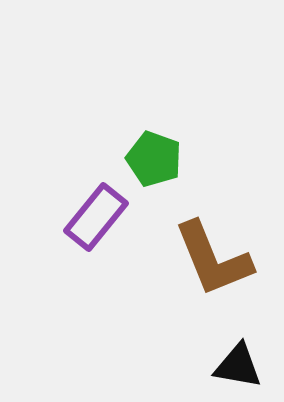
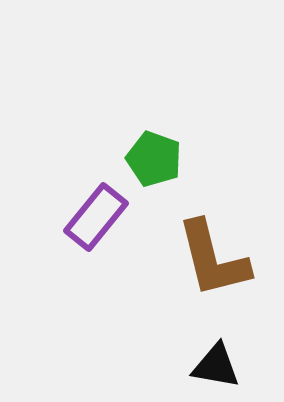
brown L-shape: rotated 8 degrees clockwise
black triangle: moved 22 px left
